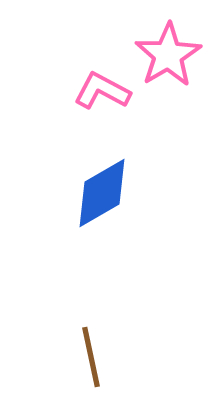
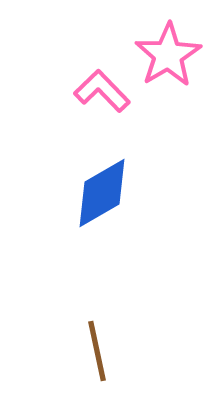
pink L-shape: rotated 18 degrees clockwise
brown line: moved 6 px right, 6 px up
